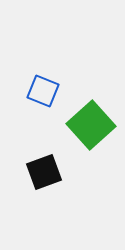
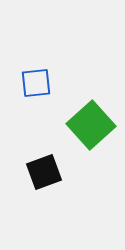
blue square: moved 7 px left, 8 px up; rotated 28 degrees counterclockwise
